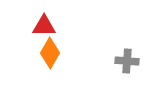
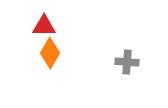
gray cross: moved 1 px down
